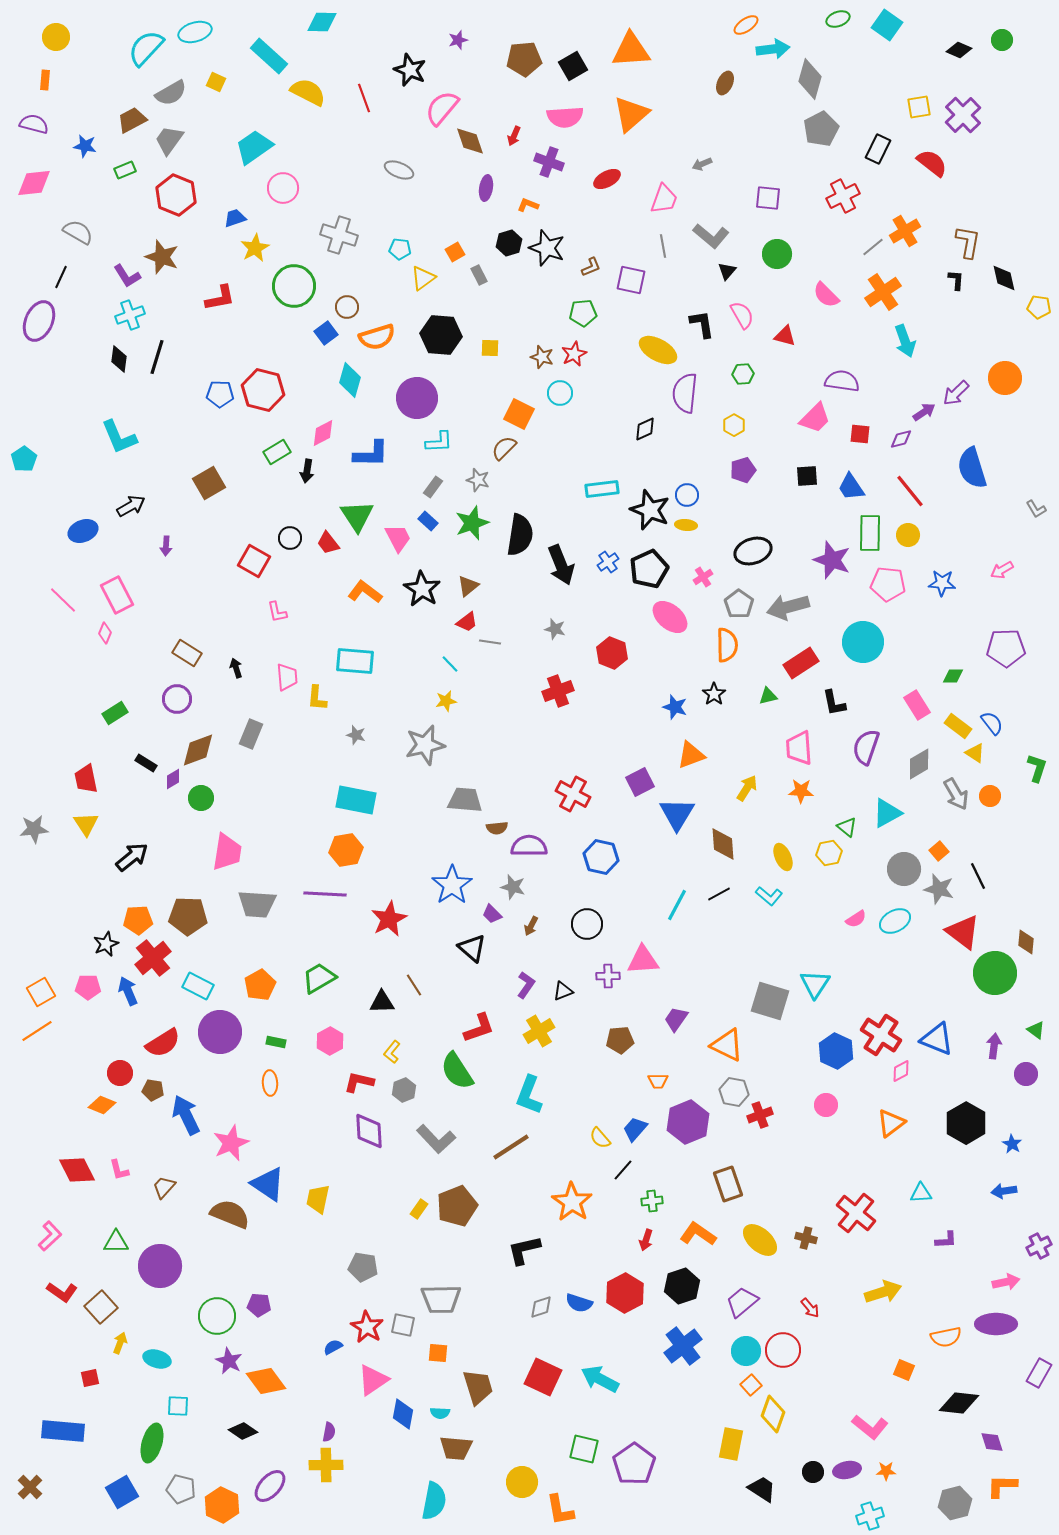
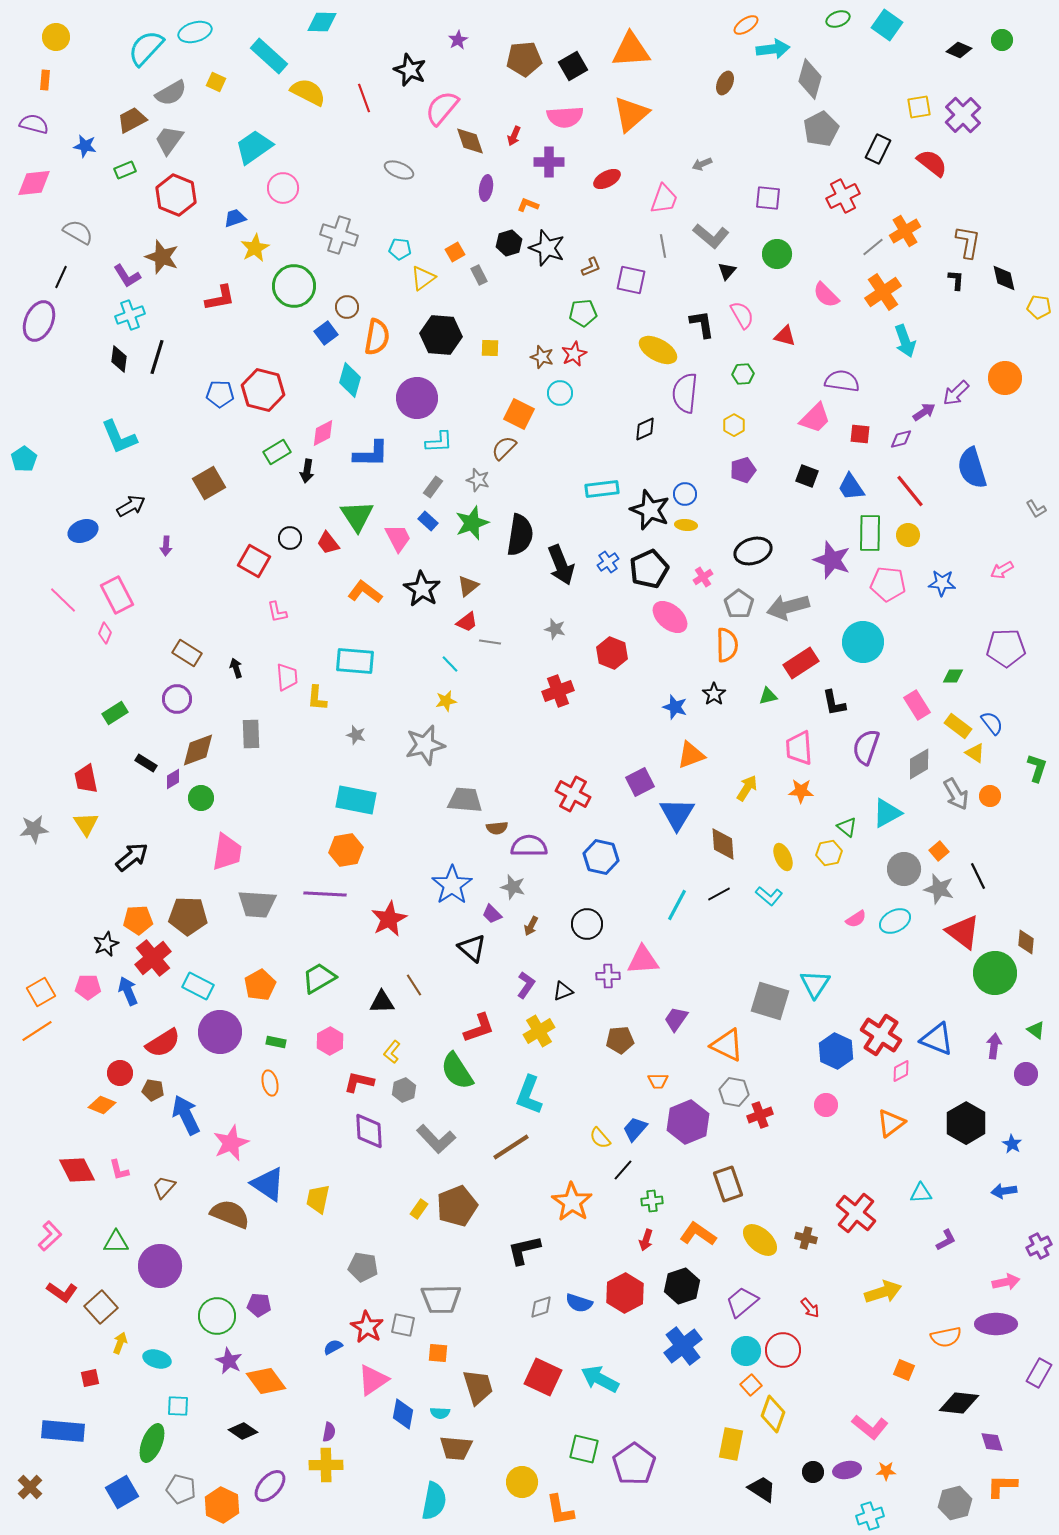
purple star at (458, 40): rotated 12 degrees counterclockwise
purple cross at (549, 162): rotated 20 degrees counterclockwise
orange semicircle at (377, 337): rotated 63 degrees counterclockwise
black square at (807, 476): rotated 25 degrees clockwise
blue circle at (687, 495): moved 2 px left, 1 px up
gray rectangle at (251, 734): rotated 24 degrees counterclockwise
orange ellipse at (270, 1083): rotated 10 degrees counterclockwise
purple L-shape at (946, 1240): rotated 25 degrees counterclockwise
green ellipse at (152, 1443): rotated 6 degrees clockwise
